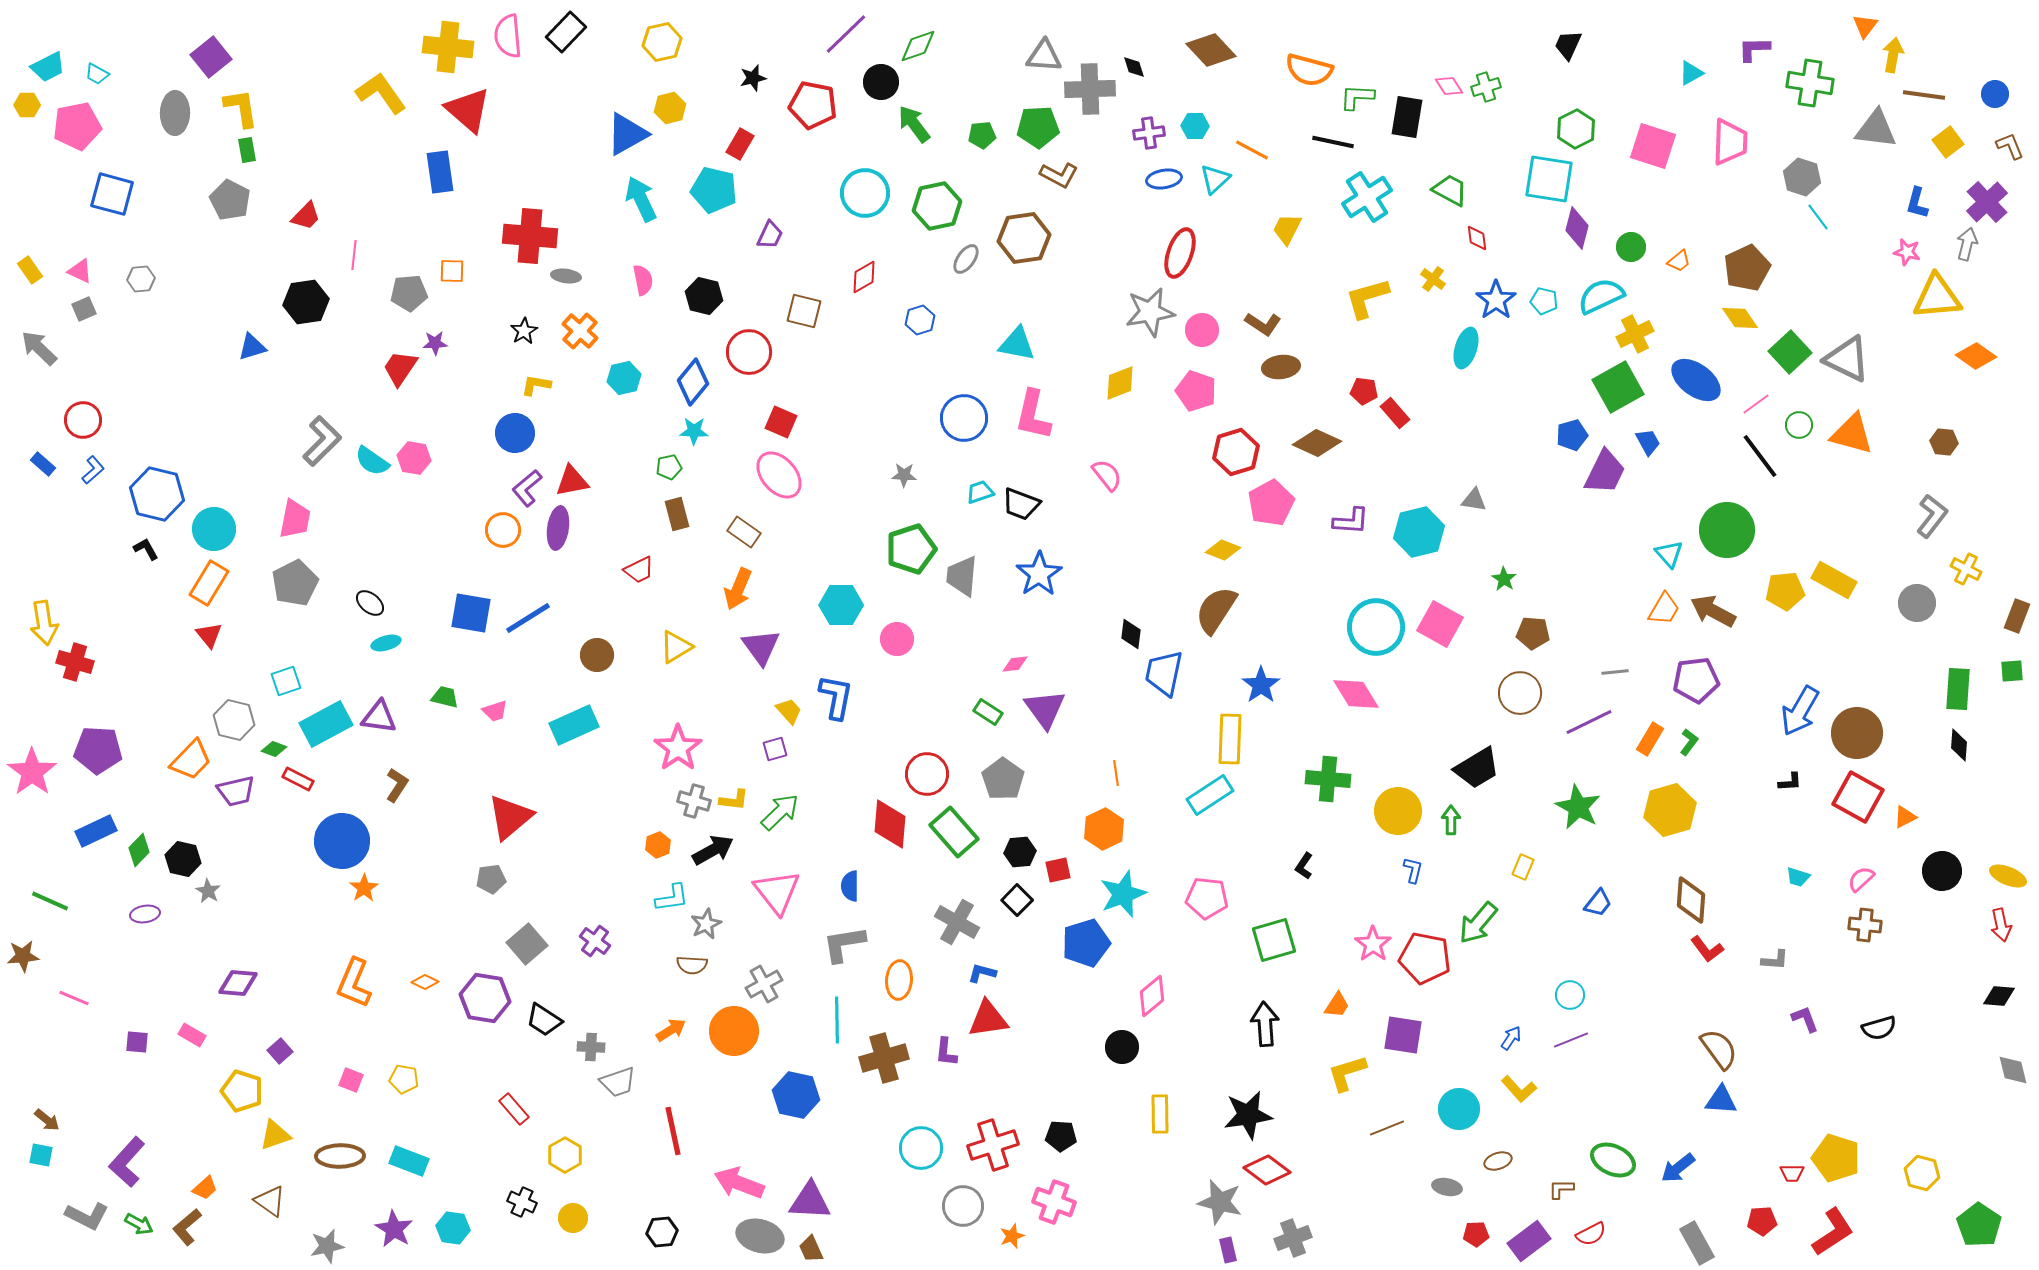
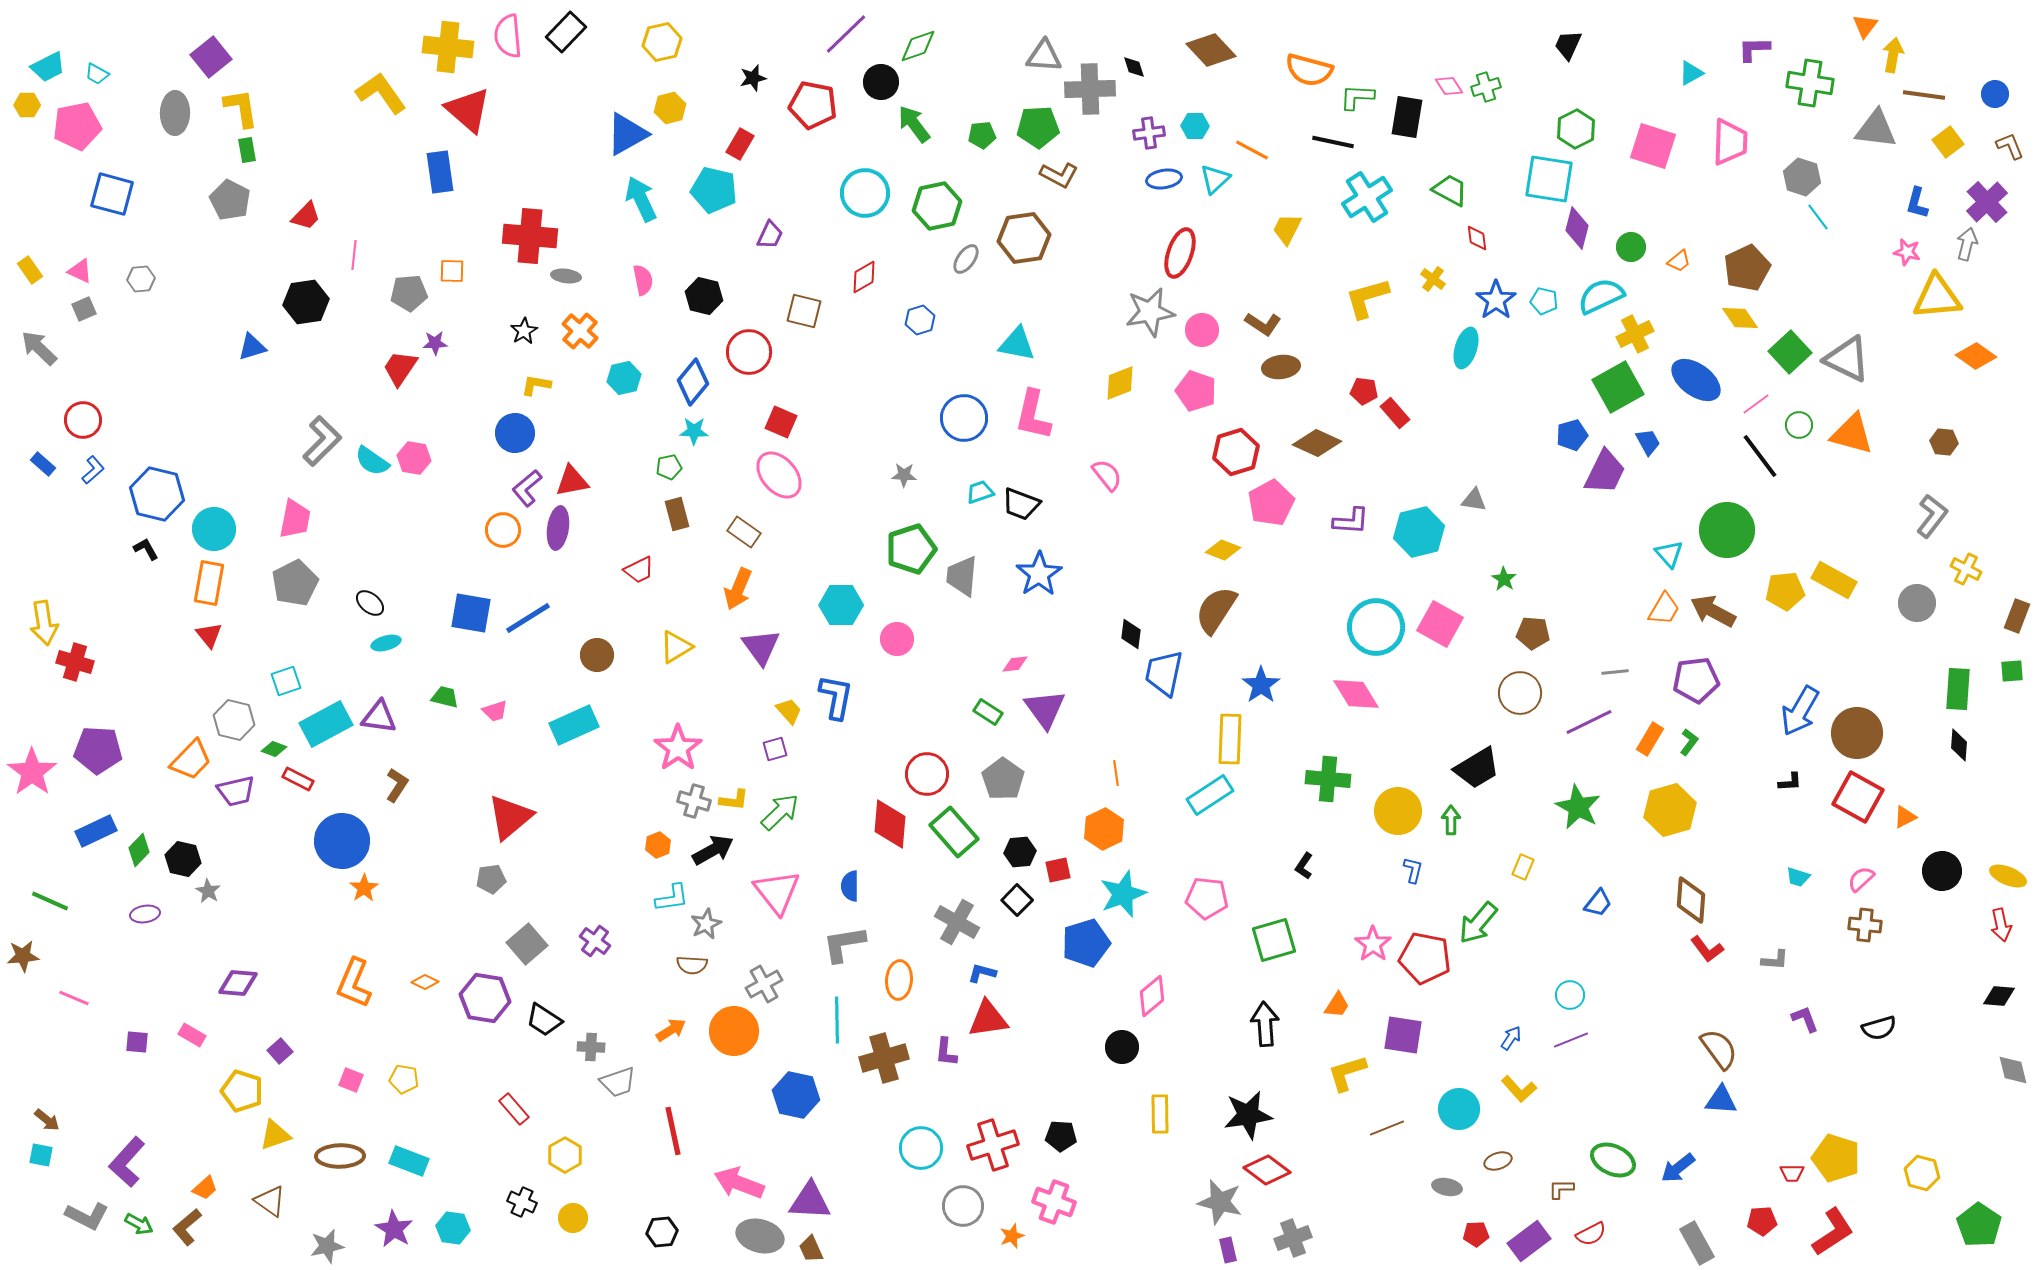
orange rectangle at (209, 583): rotated 21 degrees counterclockwise
